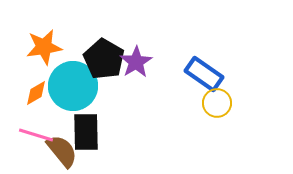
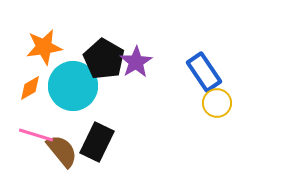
blue rectangle: moved 2 px up; rotated 21 degrees clockwise
orange diamond: moved 6 px left, 5 px up
black rectangle: moved 11 px right, 10 px down; rotated 27 degrees clockwise
